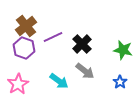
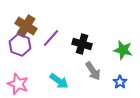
brown cross: rotated 20 degrees counterclockwise
purple line: moved 2 px left, 1 px down; rotated 24 degrees counterclockwise
black cross: rotated 30 degrees counterclockwise
purple hexagon: moved 4 px left, 3 px up
gray arrow: moved 8 px right; rotated 18 degrees clockwise
pink star: rotated 20 degrees counterclockwise
